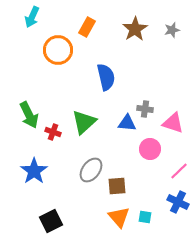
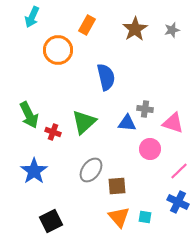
orange rectangle: moved 2 px up
